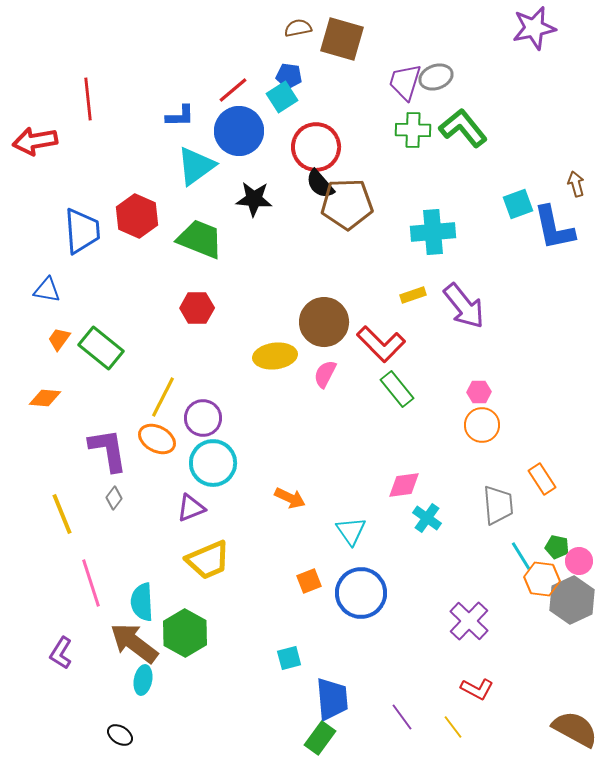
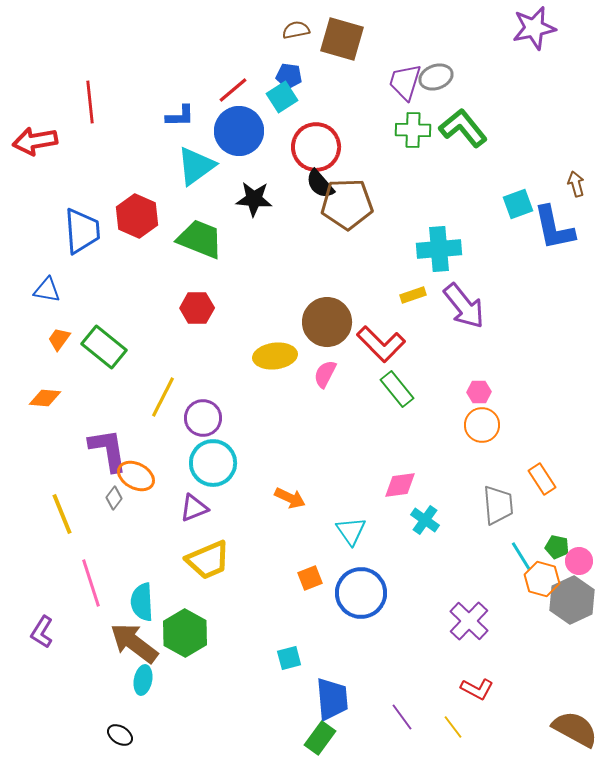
brown semicircle at (298, 28): moved 2 px left, 2 px down
red line at (88, 99): moved 2 px right, 3 px down
cyan cross at (433, 232): moved 6 px right, 17 px down
brown circle at (324, 322): moved 3 px right
green rectangle at (101, 348): moved 3 px right, 1 px up
orange ellipse at (157, 439): moved 21 px left, 37 px down
pink diamond at (404, 485): moved 4 px left
purple triangle at (191, 508): moved 3 px right
cyan cross at (427, 518): moved 2 px left, 2 px down
orange hexagon at (542, 579): rotated 8 degrees clockwise
orange square at (309, 581): moved 1 px right, 3 px up
purple L-shape at (61, 653): moved 19 px left, 21 px up
